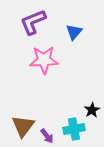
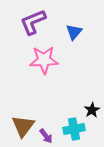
purple arrow: moved 1 px left
